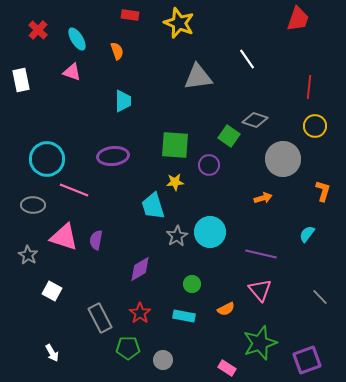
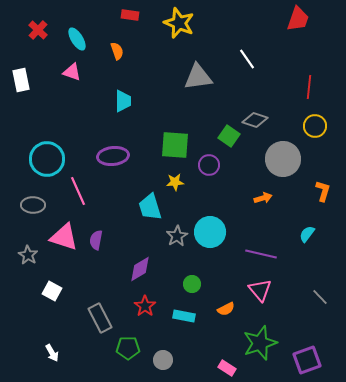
pink line at (74, 190): moved 4 px right, 1 px down; rotated 44 degrees clockwise
cyan trapezoid at (153, 206): moved 3 px left, 1 px down
red star at (140, 313): moved 5 px right, 7 px up
